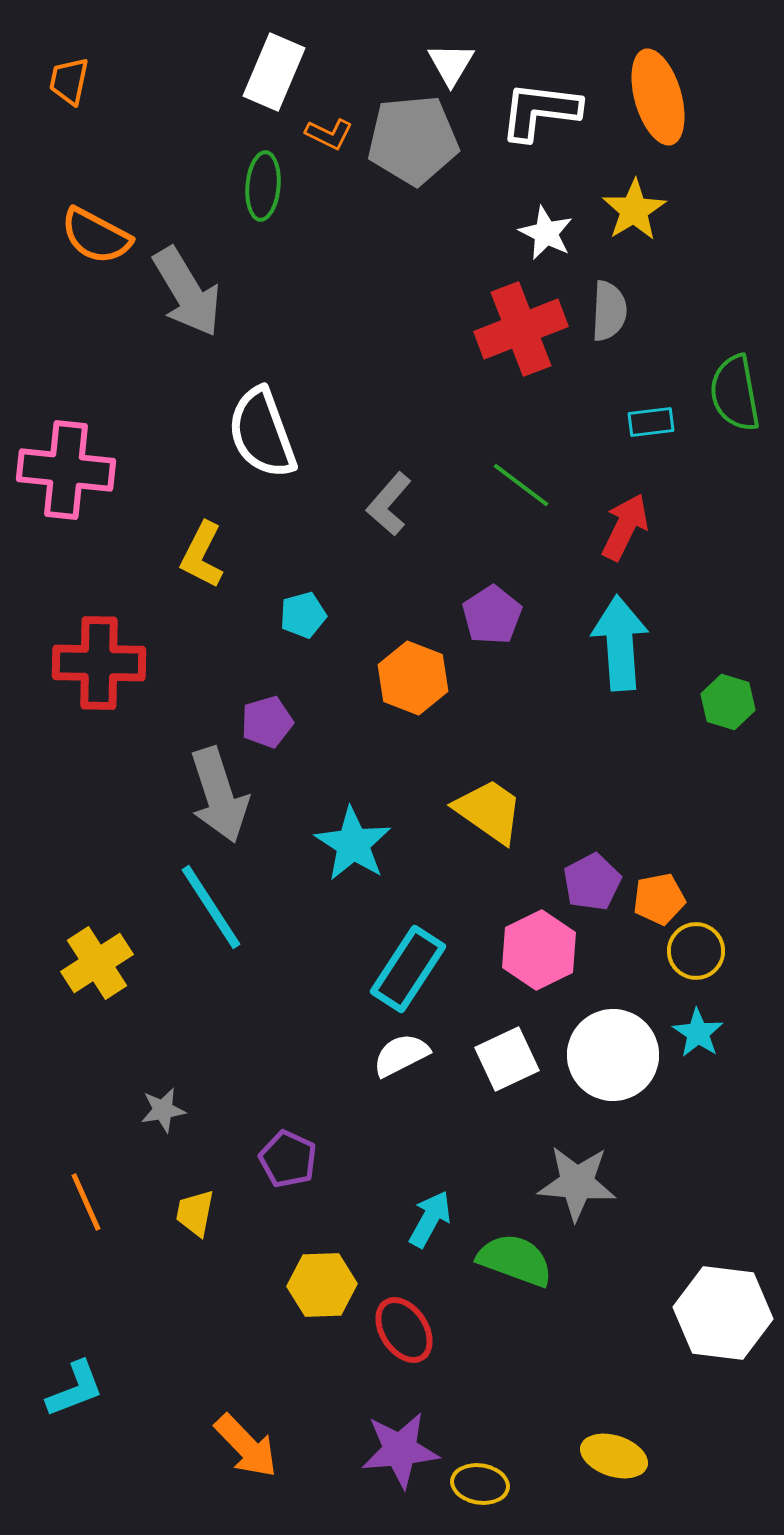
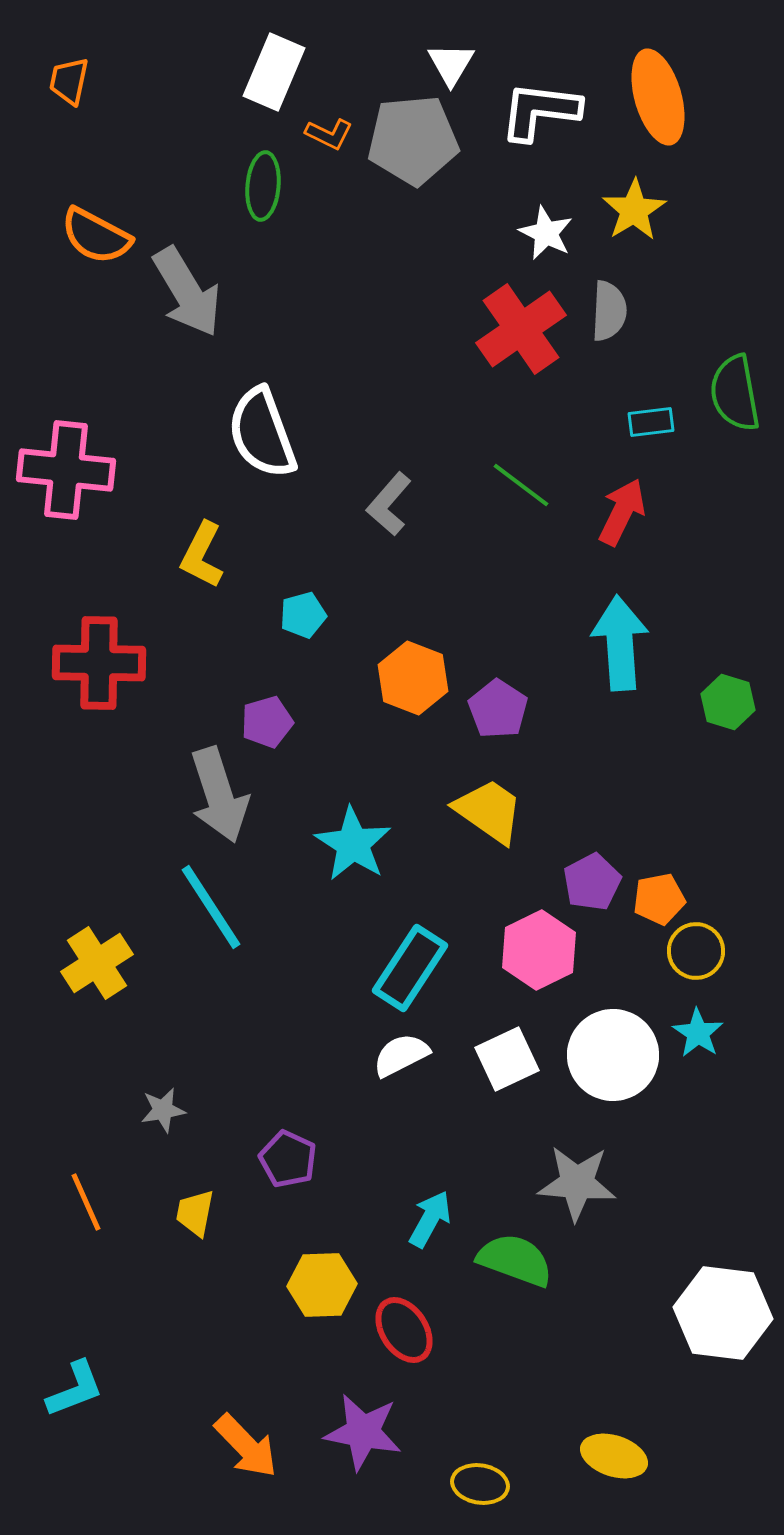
red cross at (521, 329): rotated 14 degrees counterclockwise
red arrow at (625, 527): moved 3 px left, 15 px up
purple pentagon at (492, 615): moved 6 px right, 94 px down; rotated 6 degrees counterclockwise
cyan rectangle at (408, 969): moved 2 px right, 1 px up
purple star at (400, 1450): moved 37 px left, 18 px up; rotated 16 degrees clockwise
